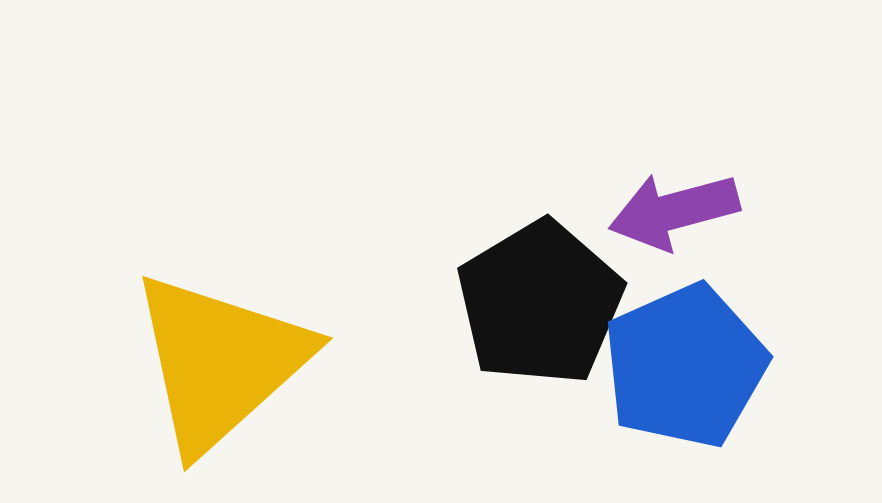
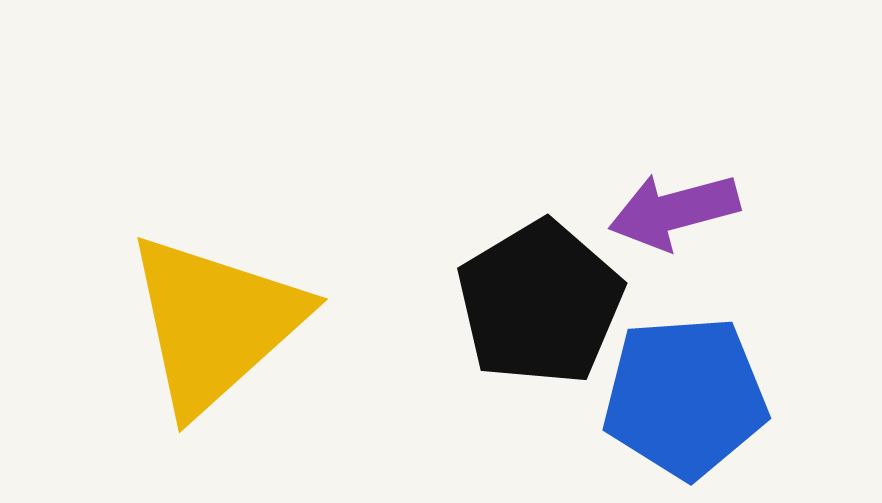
yellow triangle: moved 5 px left, 39 px up
blue pentagon: moved 31 px down; rotated 20 degrees clockwise
